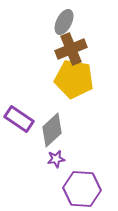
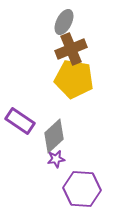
purple rectangle: moved 1 px right, 2 px down
gray diamond: moved 2 px right, 6 px down
